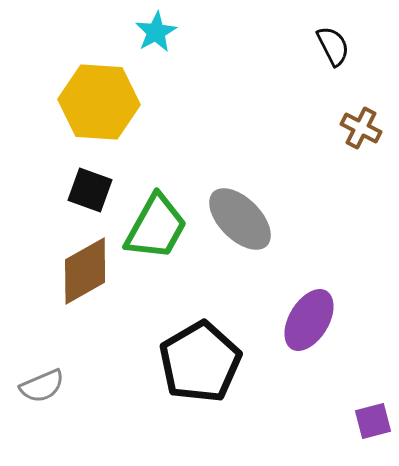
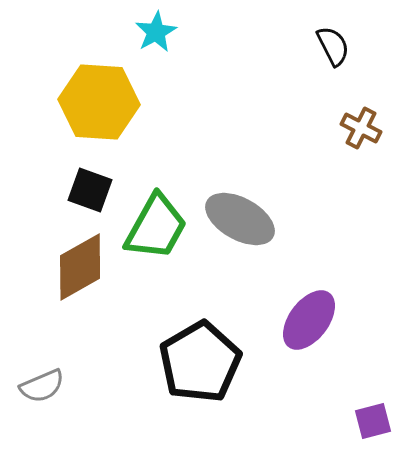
gray ellipse: rotated 16 degrees counterclockwise
brown diamond: moved 5 px left, 4 px up
purple ellipse: rotated 6 degrees clockwise
